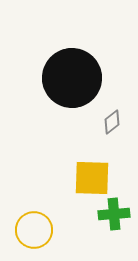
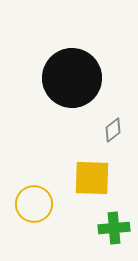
gray diamond: moved 1 px right, 8 px down
green cross: moved 14 px down
yellow circle: moved 26 px up
